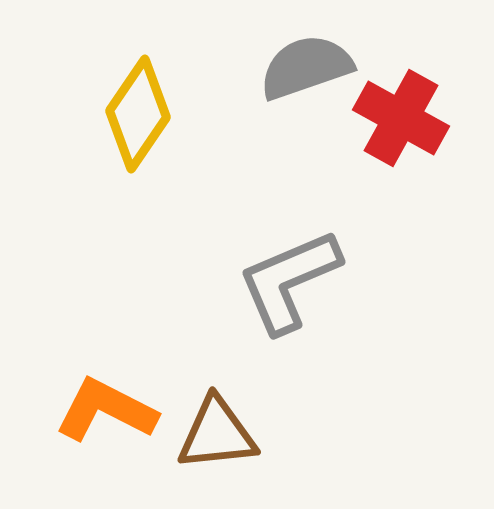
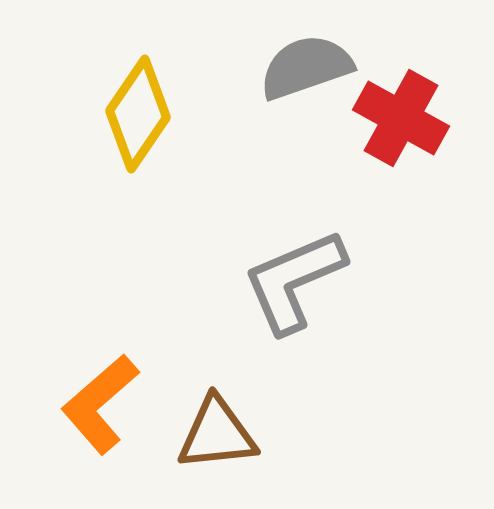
gray L-shape: moved 5 px right
orange L-shape: moved 6 px left, 6 px up; rotated 68 degrees counterclockwise
